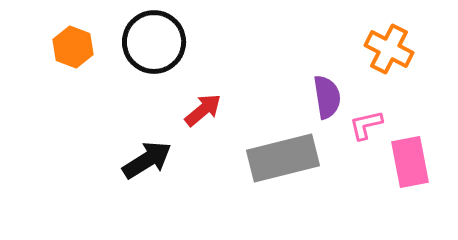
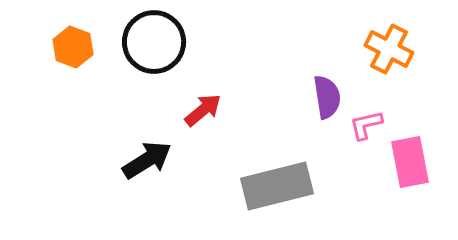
gray rectangle: moved 6 px left, 28 px down
